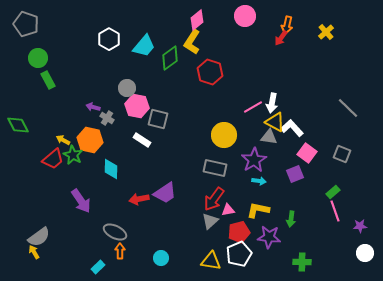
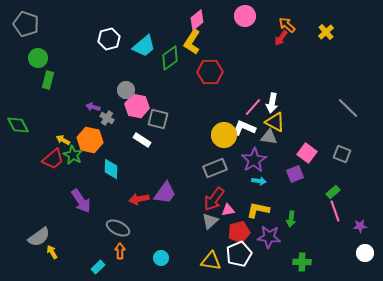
orange arrow at (287, 25): rotated 120 degrees clockwise
white hexagon at (109, 39): rotated 15 degrees clockwise
cyan trapezoid at (144, 46): rotated 10 degrees clockwise
red hexagon at (210, 72): rotated 20 degrees counterclockwise
green rectangle at (48, 80): rotated 42 degrees clockwise
gray circle at (127, 88): moved 1 px left, 2 px down
pink line at (253, 107): rotated 18 degrees counterclockwise
white L-shape at (292, 128): moved 48 px left; rotated 25 degrees counterclockwise
gray rectangle at (215, 168): rotated 35 degrees counterclockwise
purple trapezoid at (165, 193): rotated 20 degrees counterclockwise
gray ellipse at (115, 232): moved 3 px right, 4 px up
yellow arrow at (34, 252): moved 18 px right
